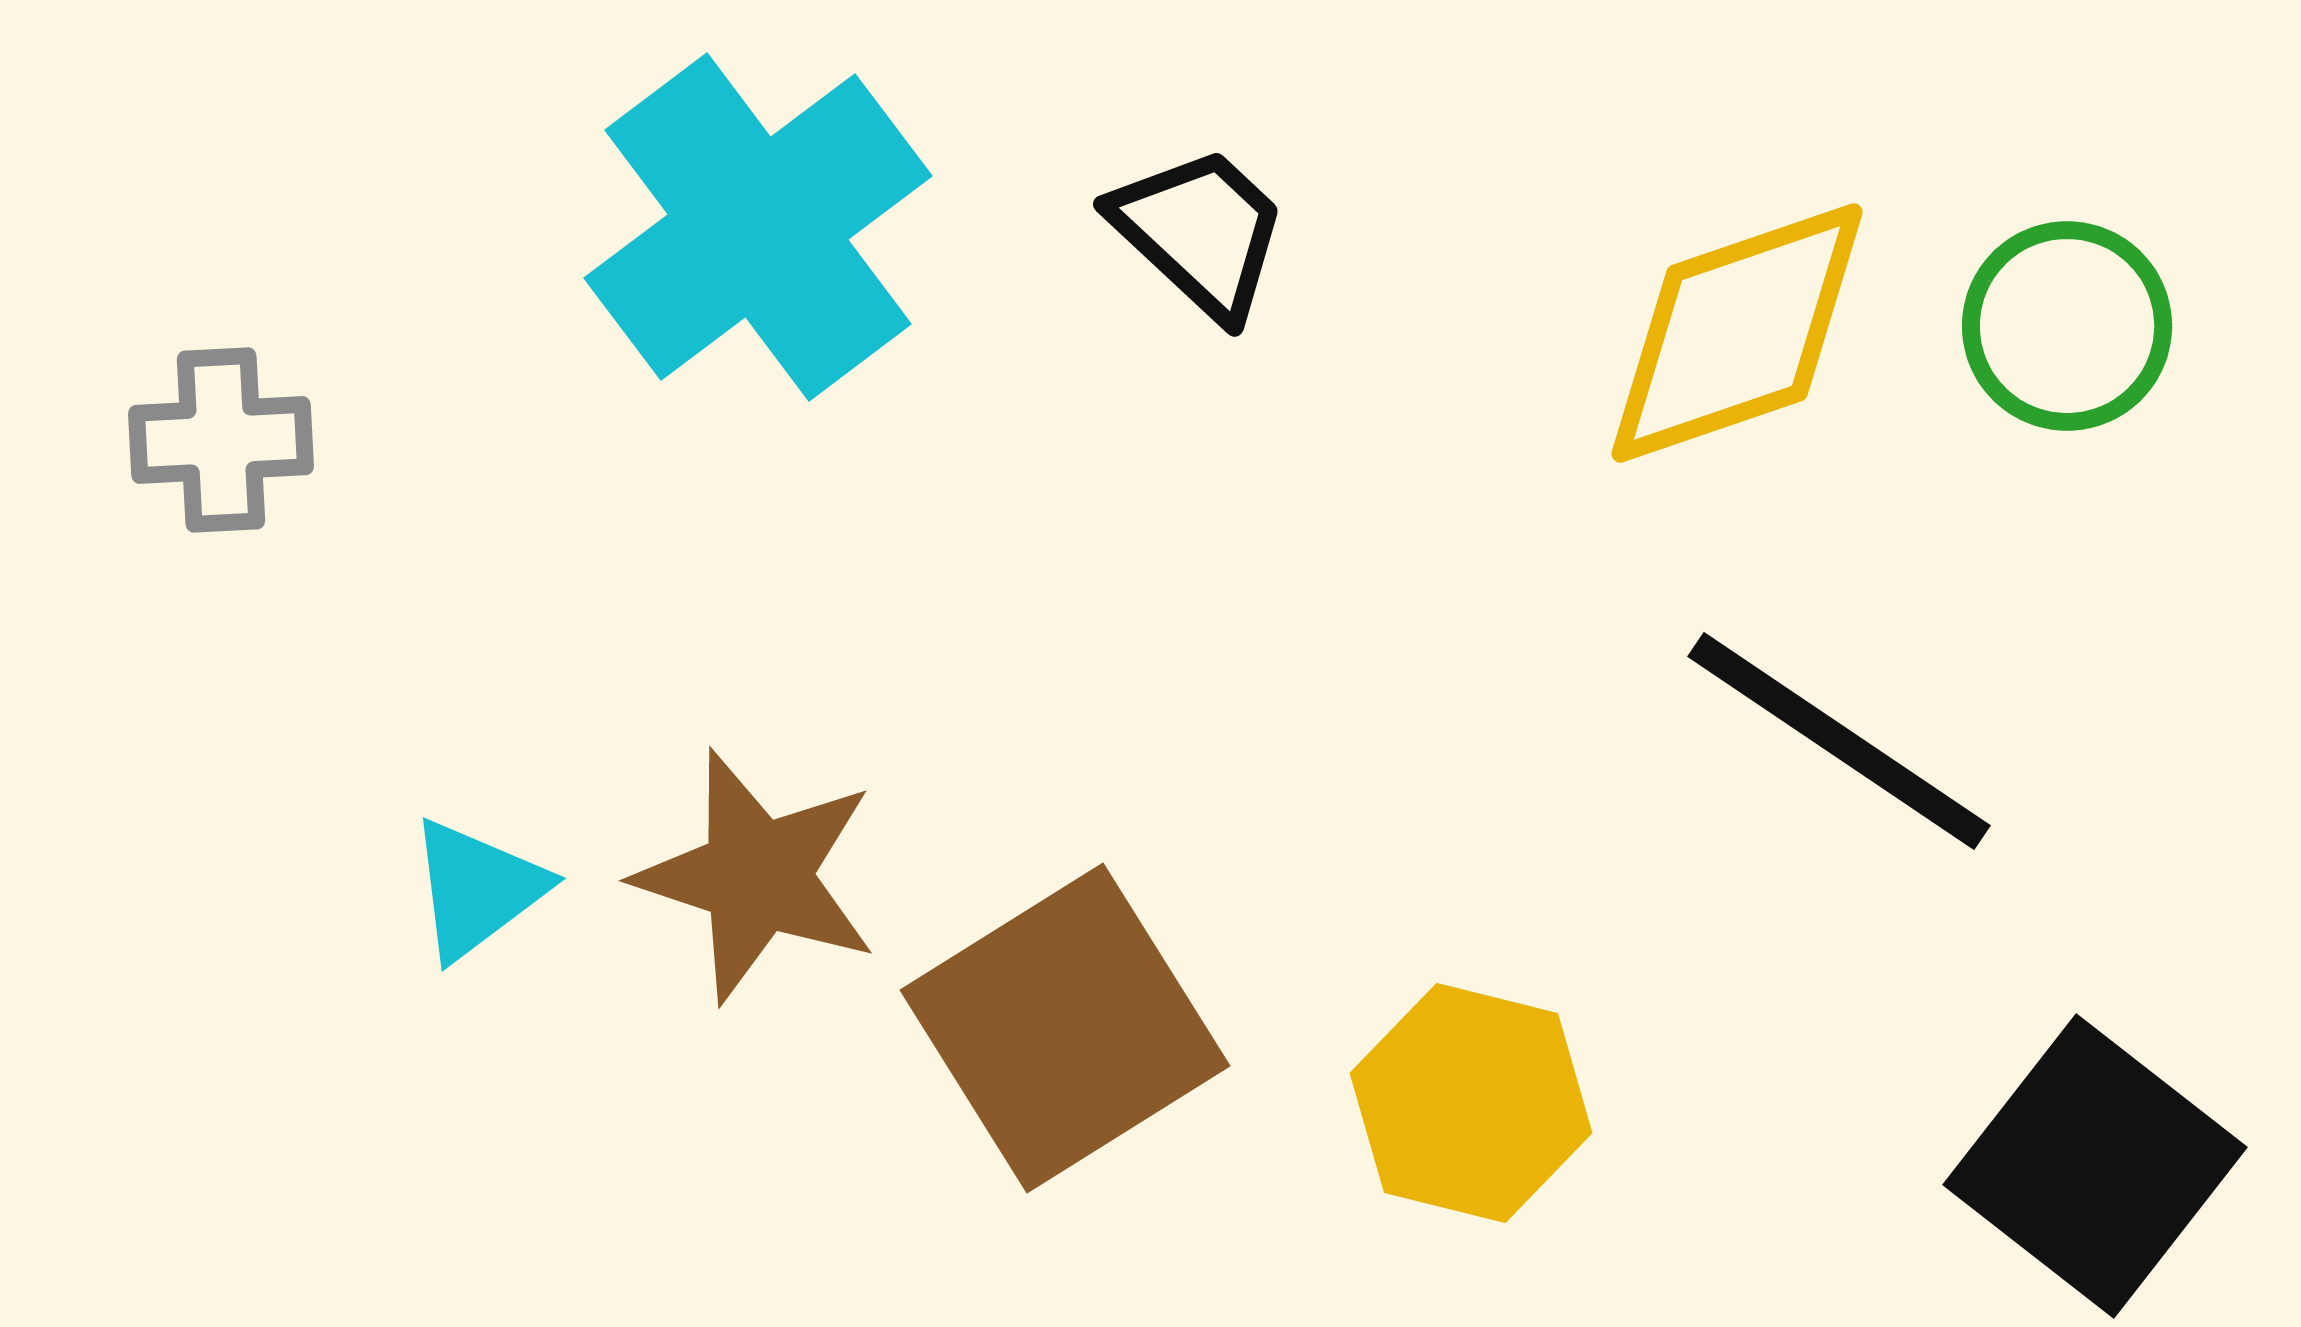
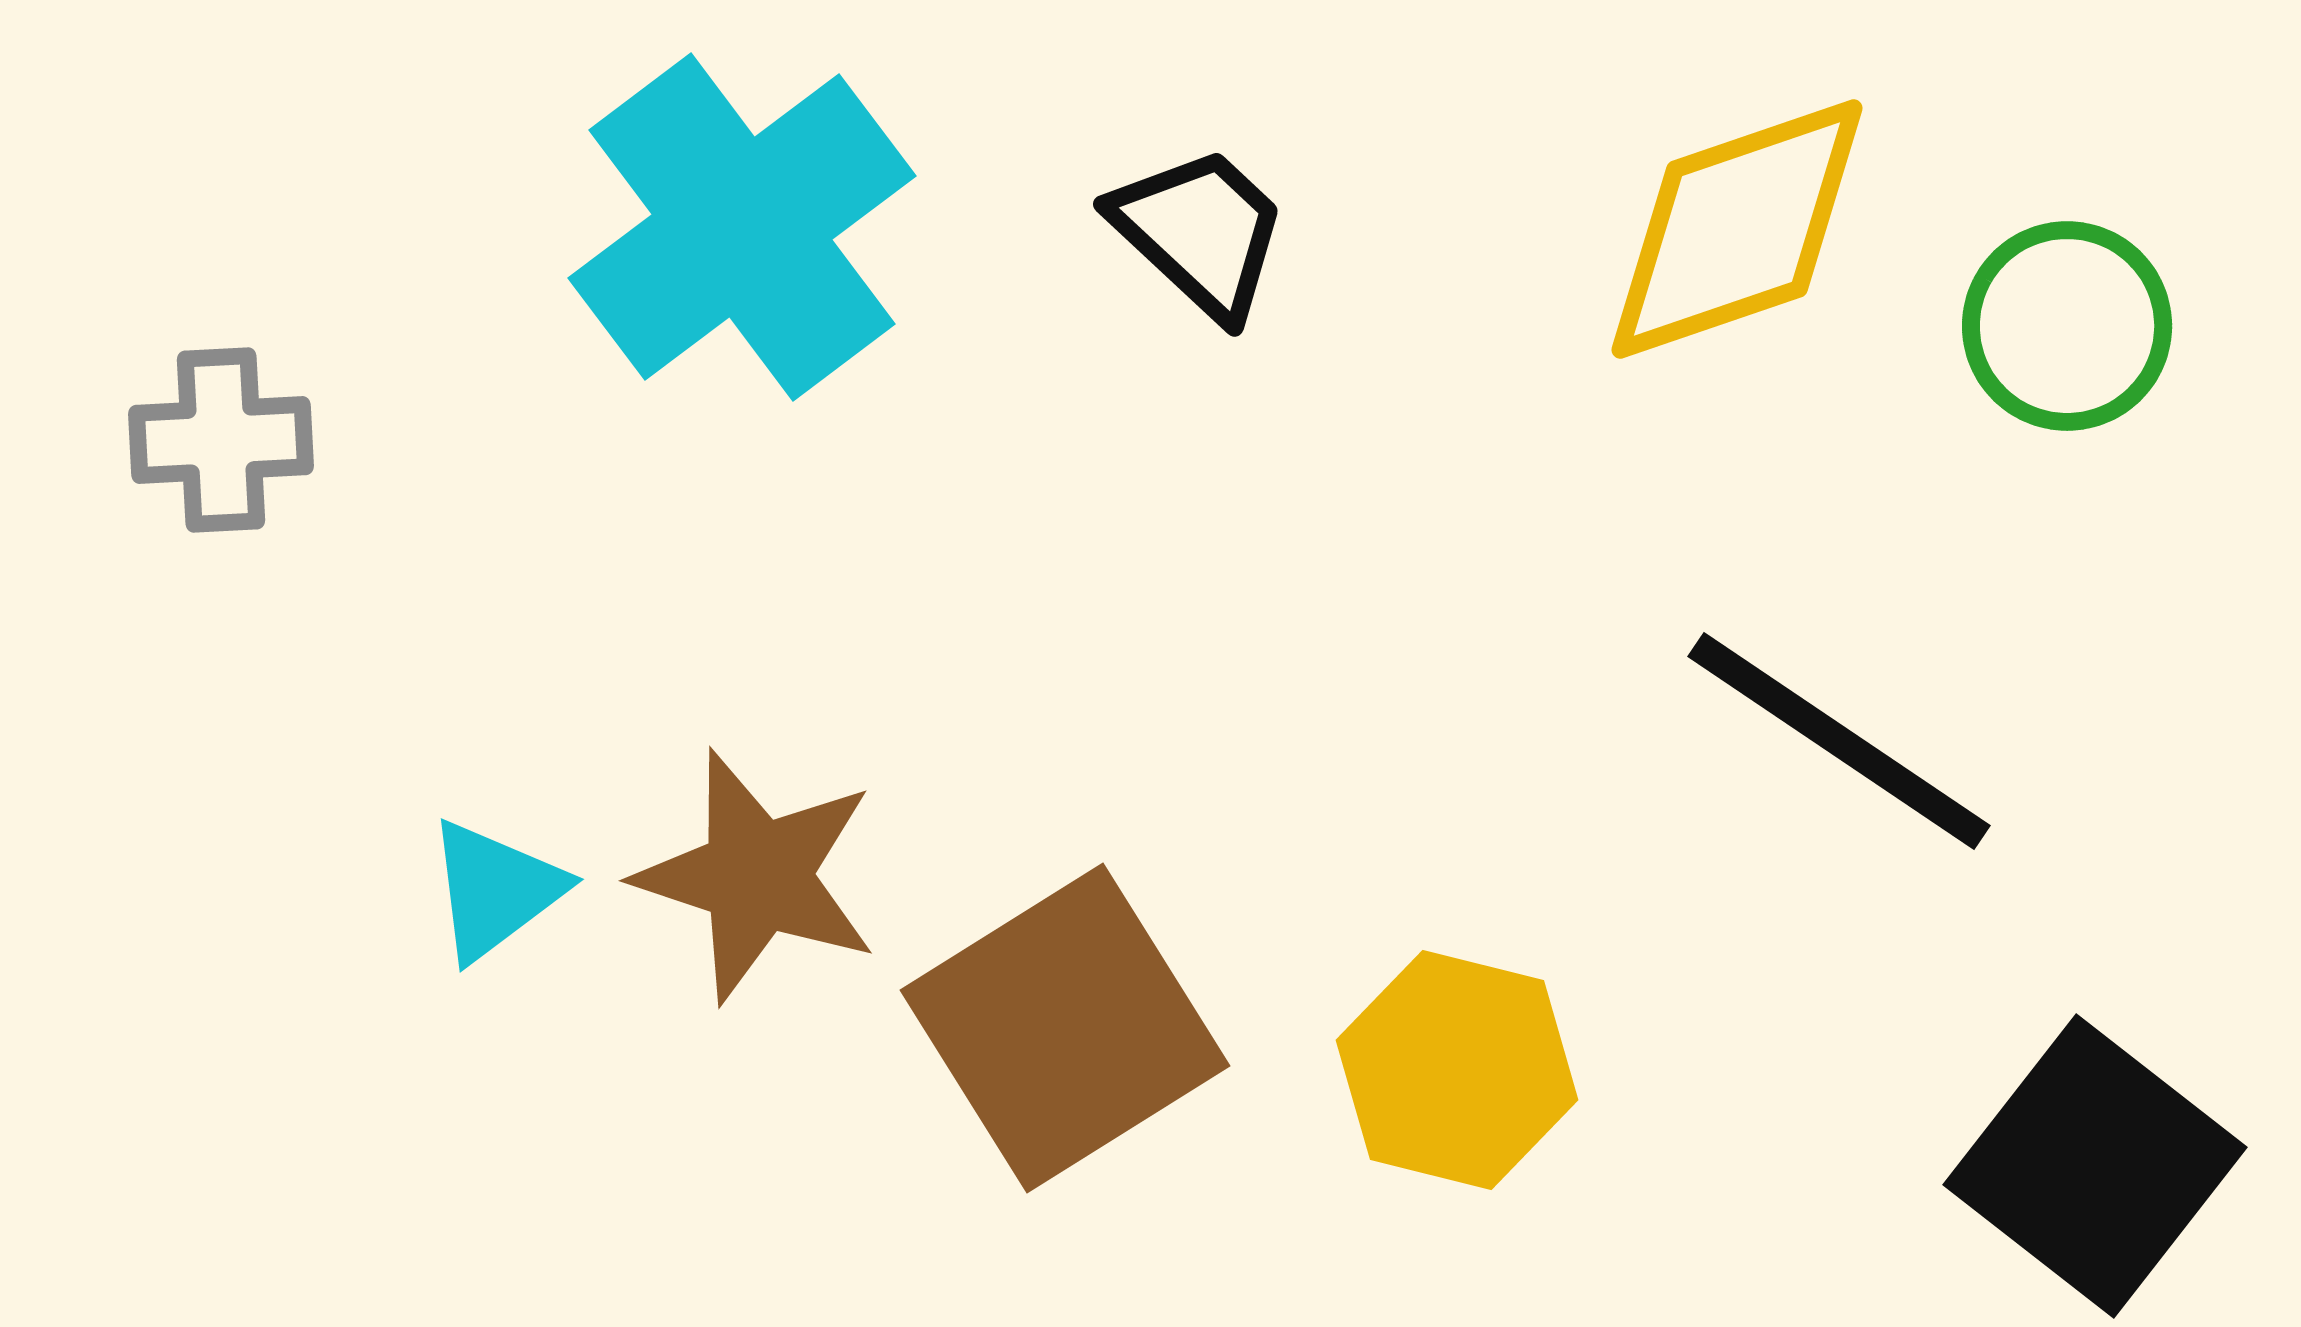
cyan cross: moved 16 px left
yellow diamond: moved 104 px up
cyan triangle: moved 18 px right, 1 px down
yellow hexagon: moved 14 px left, 33 px up
